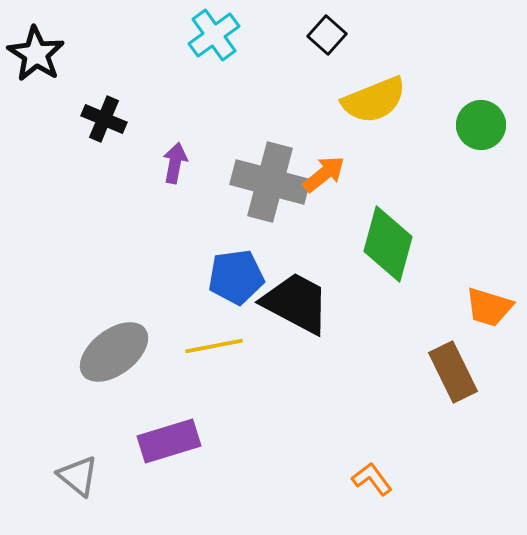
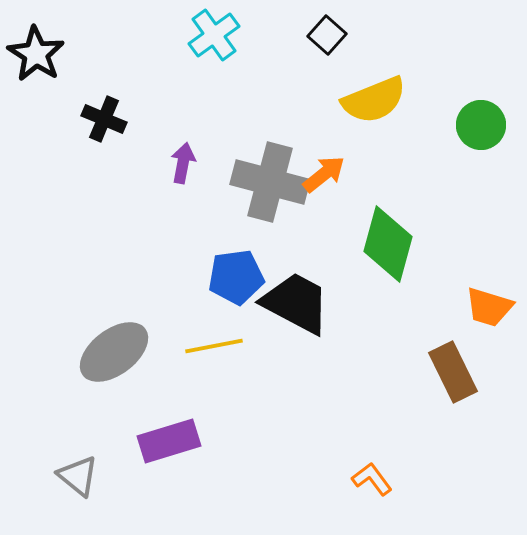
purple arrow: moved 8 px right
